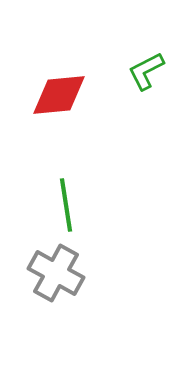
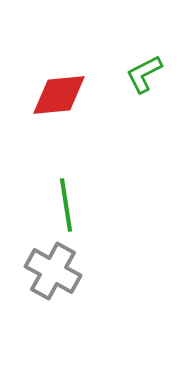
green L-shape: moved 2 px left, 3 px down
gray cross: moved 3 px left, 2 px up
